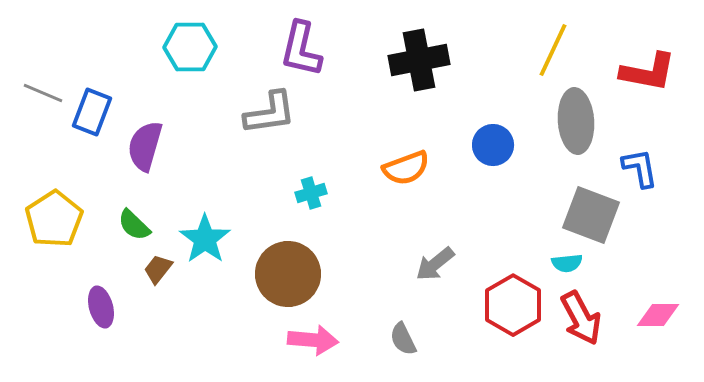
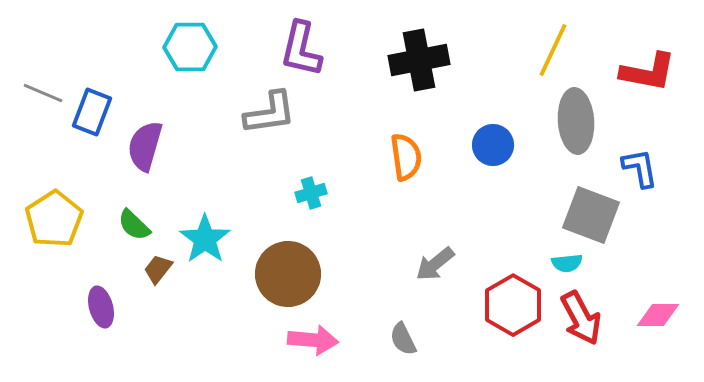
orange semicircle: moved 11 px up; rotated 78 degrees counterclockwise
